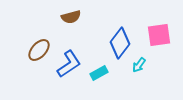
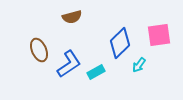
brown semicircle: moved 1 px right
blue diamond: rotated 8 degrees clockwise
brown ellipse: rotated 65 degrees counterclockwise
cyan rectangle: moved 3 px left, 1 px up
